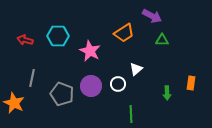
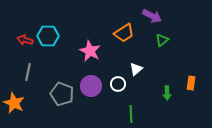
cyan hexagon: moved 10 px left
green triangle: rotated 40 degrees counterclockwise
gray line: moved 4 px left, 6 px up
